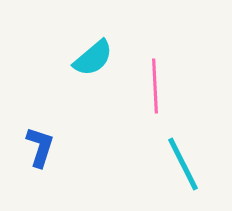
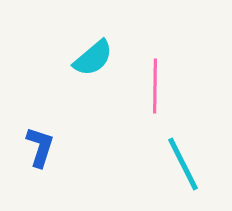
pink line: rotated 4 degrees clockwise
